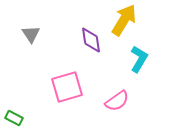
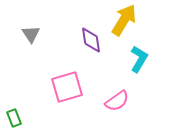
green rectangle: rotated 42 degrees clockwise
